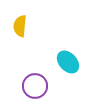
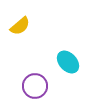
yellow semicircle: rotated 135 degrees counterclockwise
